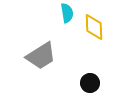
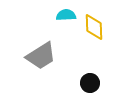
cyan semicircle: moved 1 px left, 2 px down; rotated 84 degrees counterclockwise
